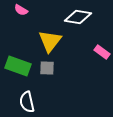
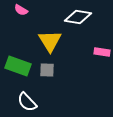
yellow triangle: rotated 10 degrees counterclockwise
pink rectangle: rotated 28 degrees counterclockwise
gray square: moved 2 px down
white semicircle: rotated 30 degrees counterclockwise
